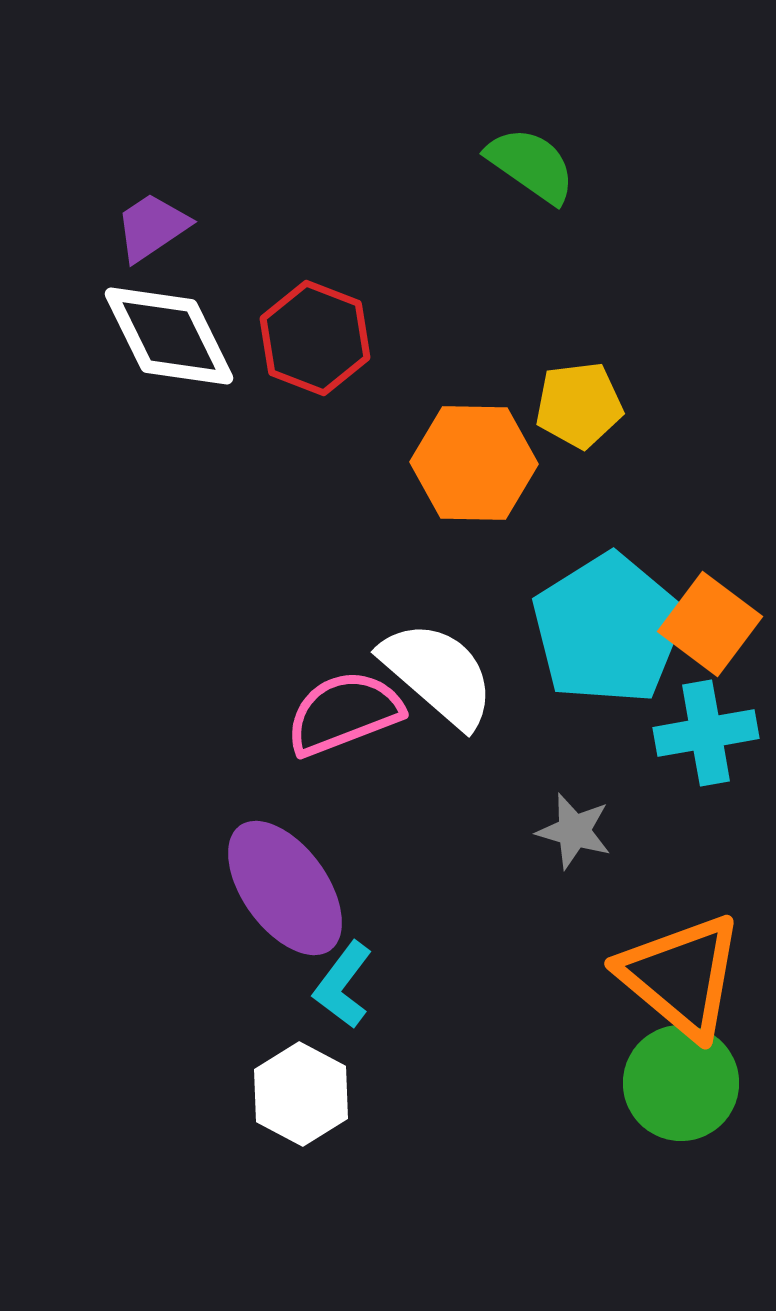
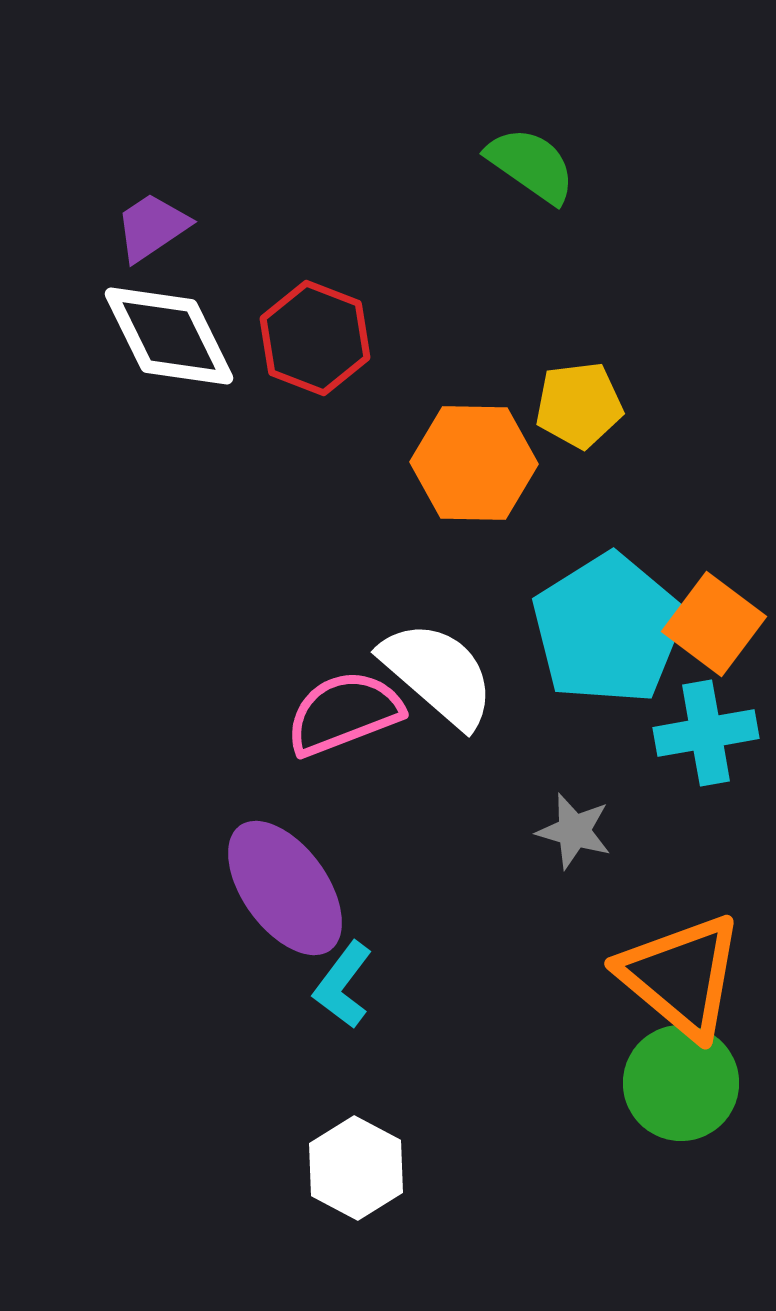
orange square: moved 4 px right
white hexagon: moved 55 px right, 74 px down
